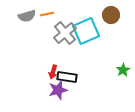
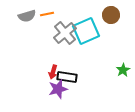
purple star: moved 1 px up
